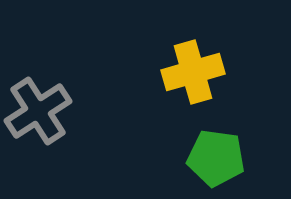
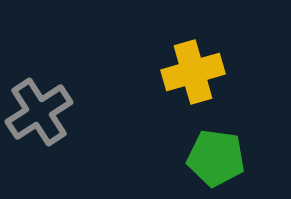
gray cross: moved 1 px right, 1 px down
